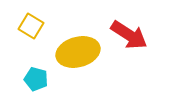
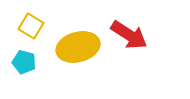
yellow ellipse: moved 5 px up
cyan pentagon: moved 12 px left, 17 px up
